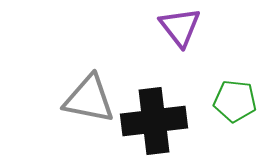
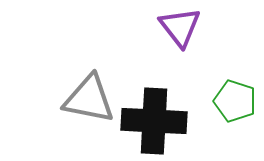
green pentagon: rotated 12 degrees clockwise
black cross: rotated 10 degrees clockwise
